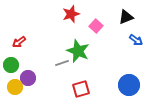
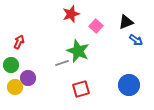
black triangle: moved 5 px down
red arrow: rotated 152 degrees clockwise
